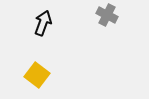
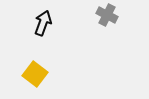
yellow square: moved 2 px left, 1 px up
